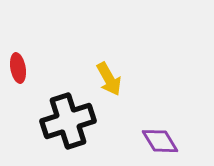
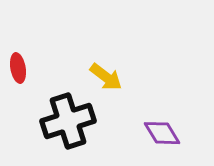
yellow arrow: moved 3 px left, 2 px up; rotated 24 degrees counterclockwise
purple diamond: moved 2 px right, 8 px up
